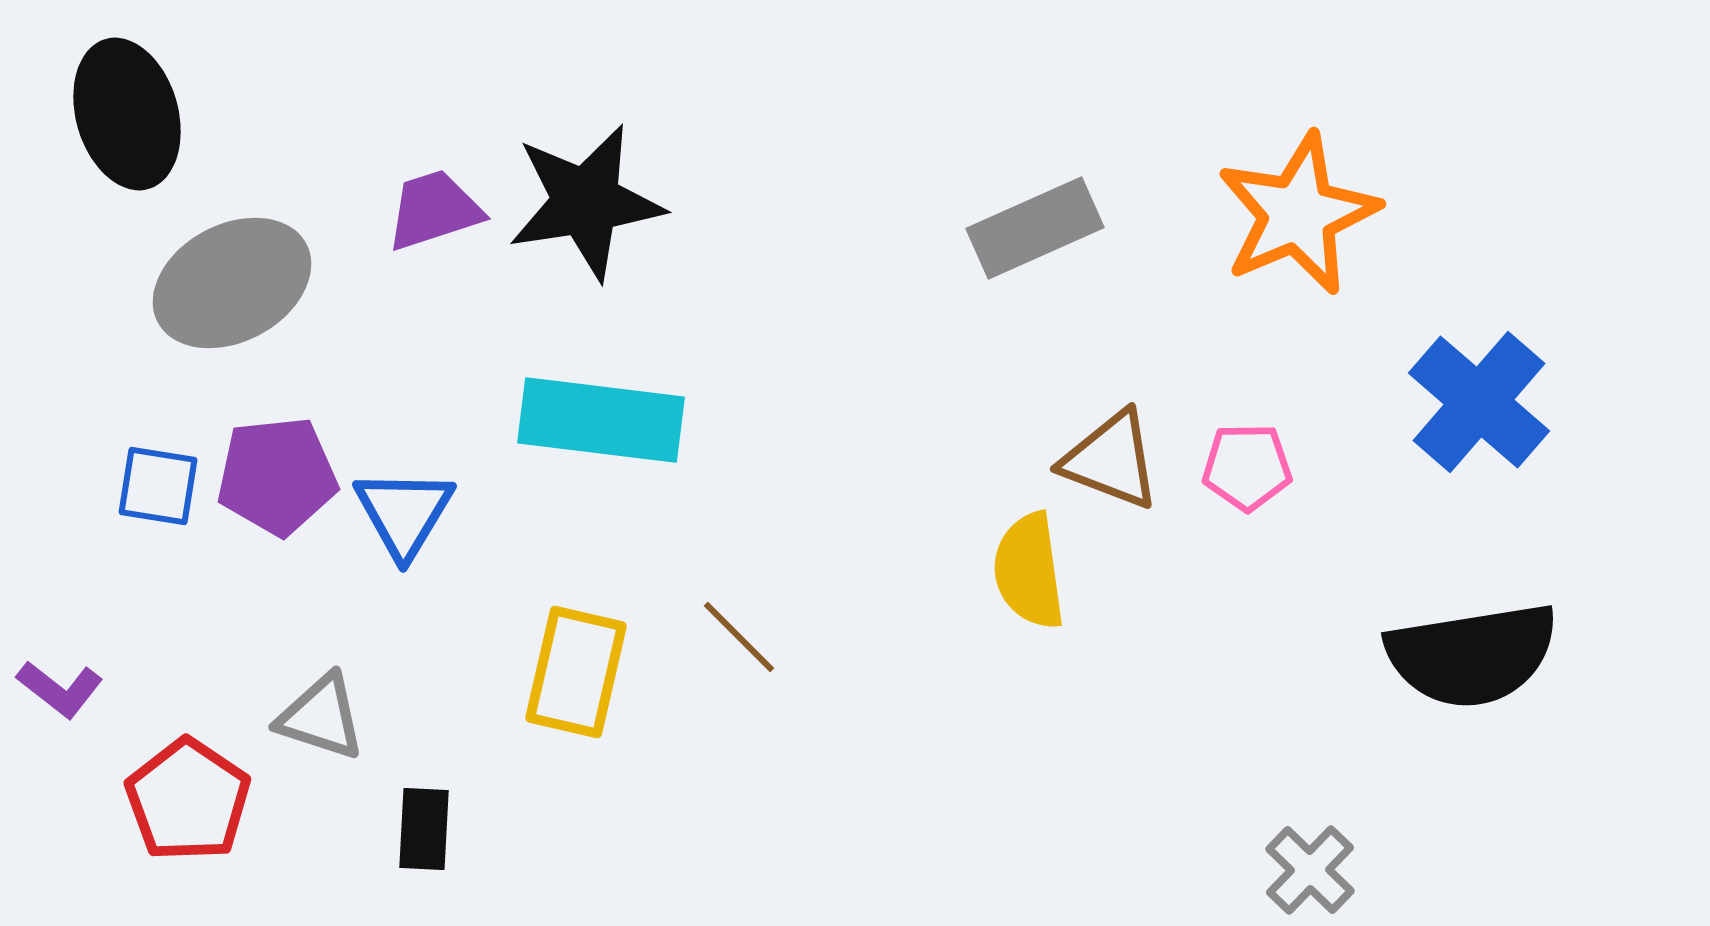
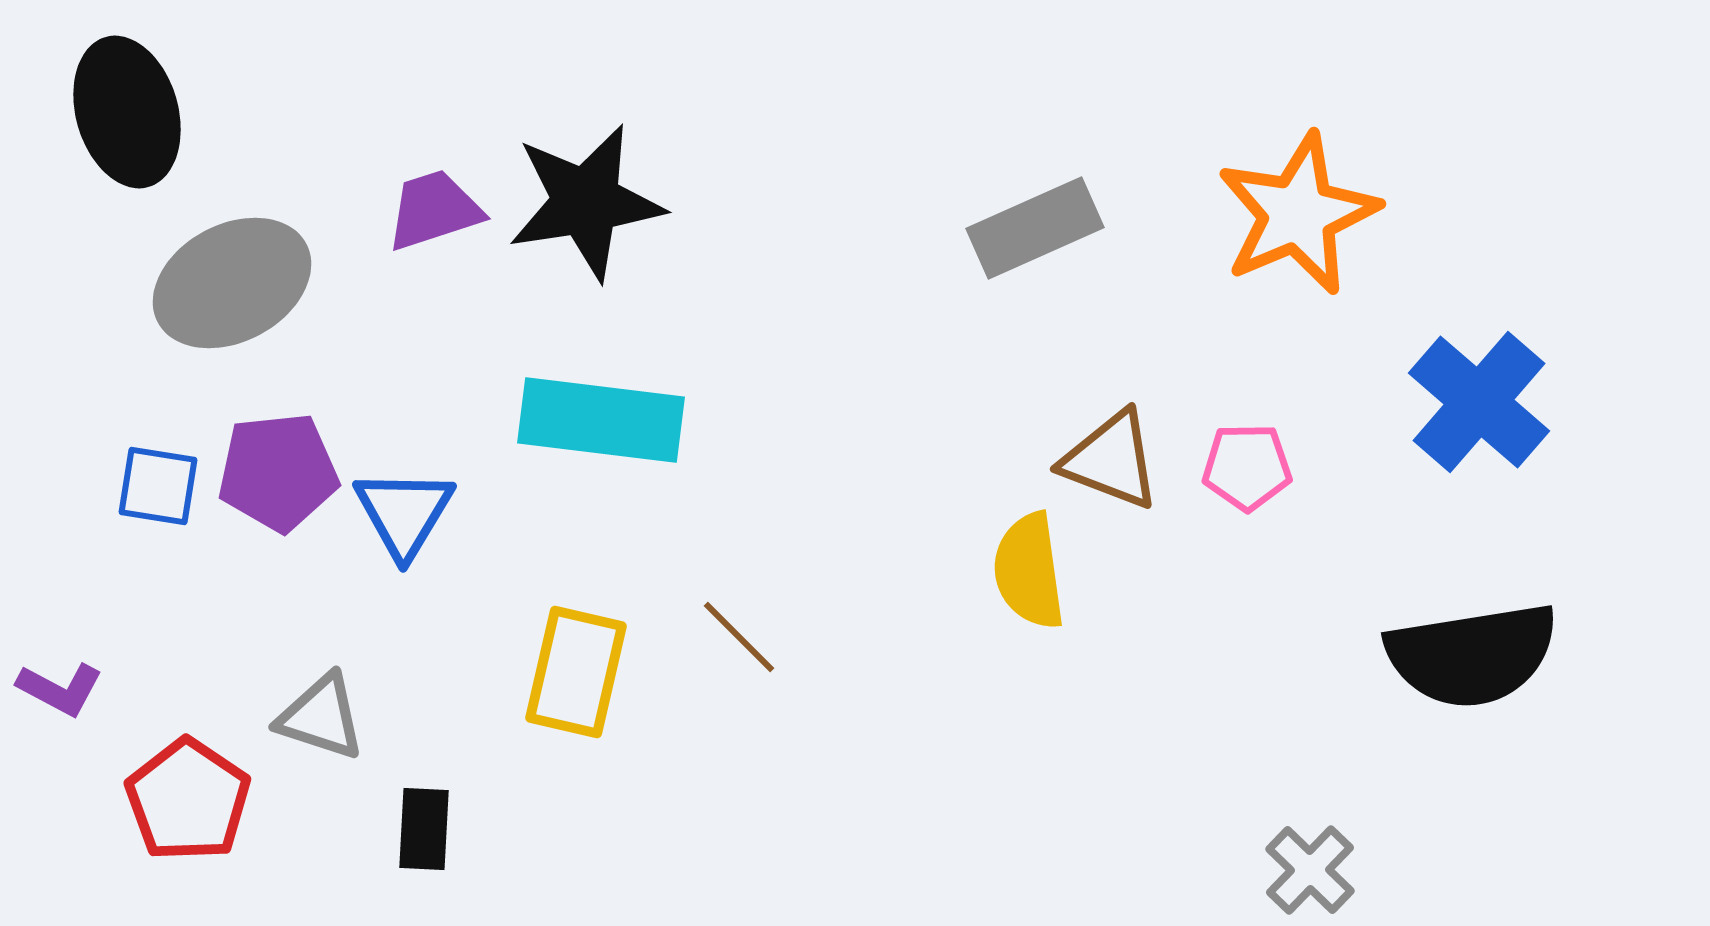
black ellipse: moved 2 px up
purple pentagon: moved 1 px right, 4 px up
purple L-shape: rotated 10 degrees counterclockwise
